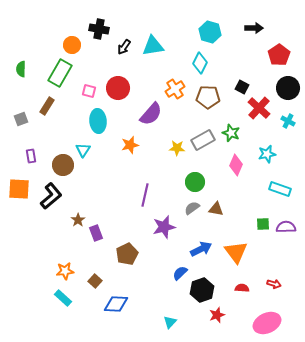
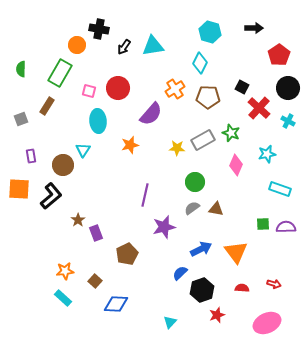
orange circle at (72, 45): moved 5 px right
